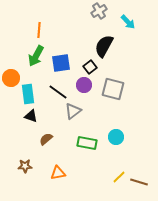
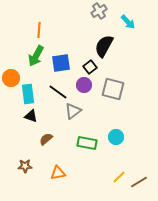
brown line: rotated 48 degrees counterclockwise
